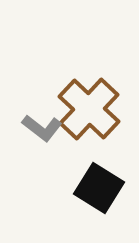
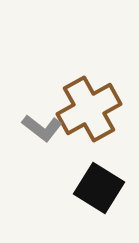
brown cross: rotated 18 degrees clockwise
